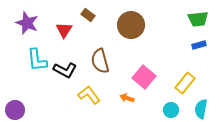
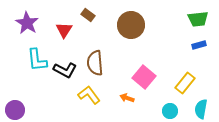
purple star: rotated 10 degrees clockwise
brown semicircle: moved 5 px left, 2 px down; rotated 10 degrees clockwise
cyan circle: moved 1 px left, 1 px down
